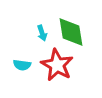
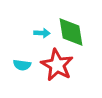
cyan arrow: rotated 70 degrees counterclockwise
